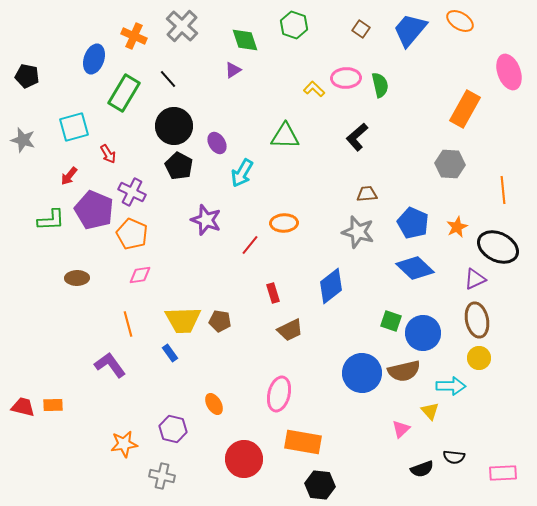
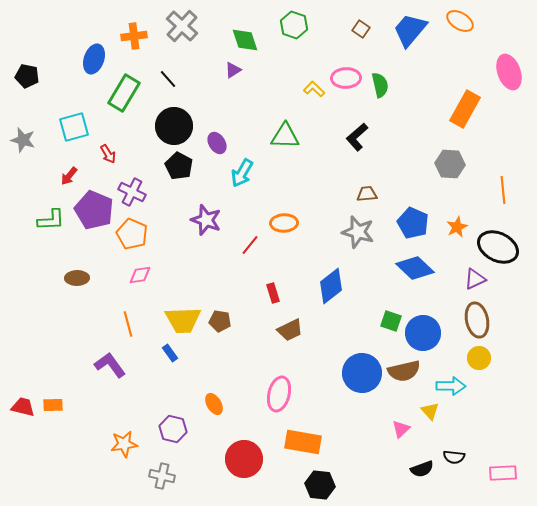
orange cross at (134, 36): rotated 30 degrees counterclockwise
